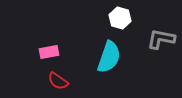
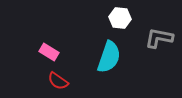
white hexagon: rotated 10 degrees counterclockwise
gray L-shape: moved 2 px left, 1 px up
pink rectangle: rotated 42 degrees clockwise
